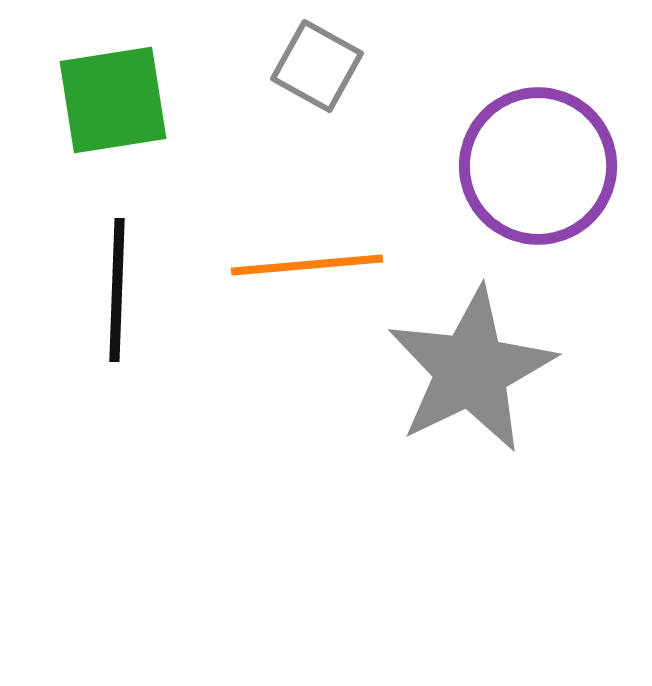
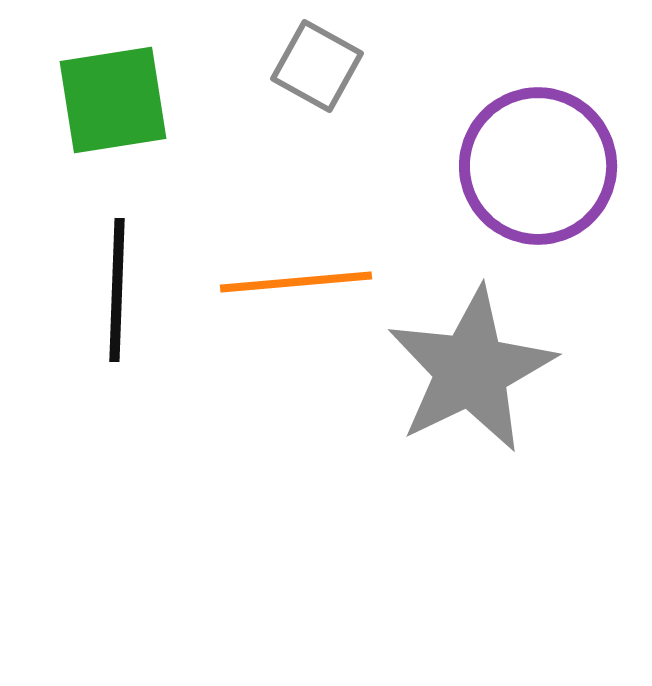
orange line: moved 11 px left, 17 px down
